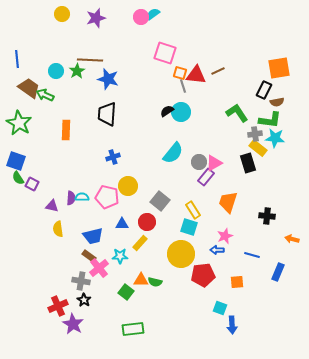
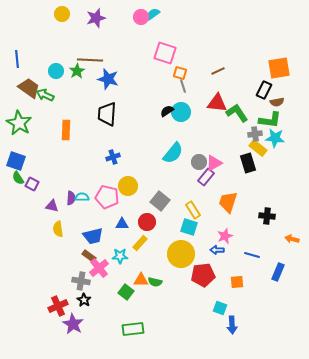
red triangle at (196, 75): moved 21 px right, 28 px down
